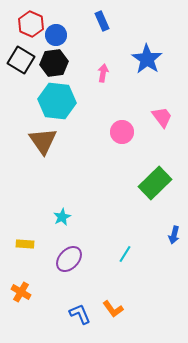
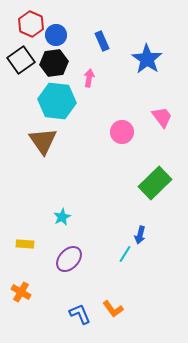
blue rectangle: moved 20 px down
black square: rotated 24 degrees clockwise
pink arrow: moved 14 px left, 5 px down
blue arrow: moved 34 px left
